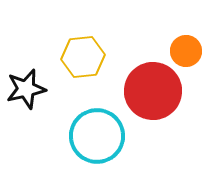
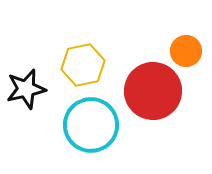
yellow hexagon: moved 8 px down; rotated 6 degrees counterclockwise
cyan circle: moved 6 px left, 11 px up
